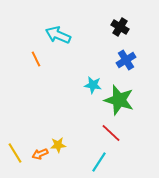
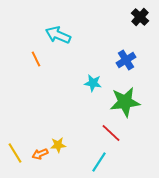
black cross: moved 20 px right, 10 px up; rotated 12 degrees clockwise
cyan star: moved 2 px up
green star: moved 6 px right, 2 px down; rotated 24 degrees counterclockwise
